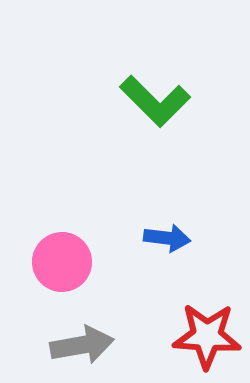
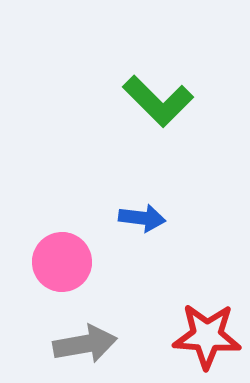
green L-shape: moved 3 px right
blue arrow: moved 25 px left, 20 px up
gray arrow: moved 3 px right, 1 px up
